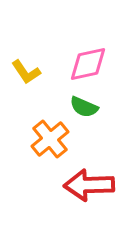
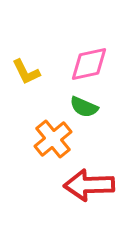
pink diamond: moved 1 px right
yellow L-shape: rotated 8 degrees clockwise
orange cross: moved 3 px right
